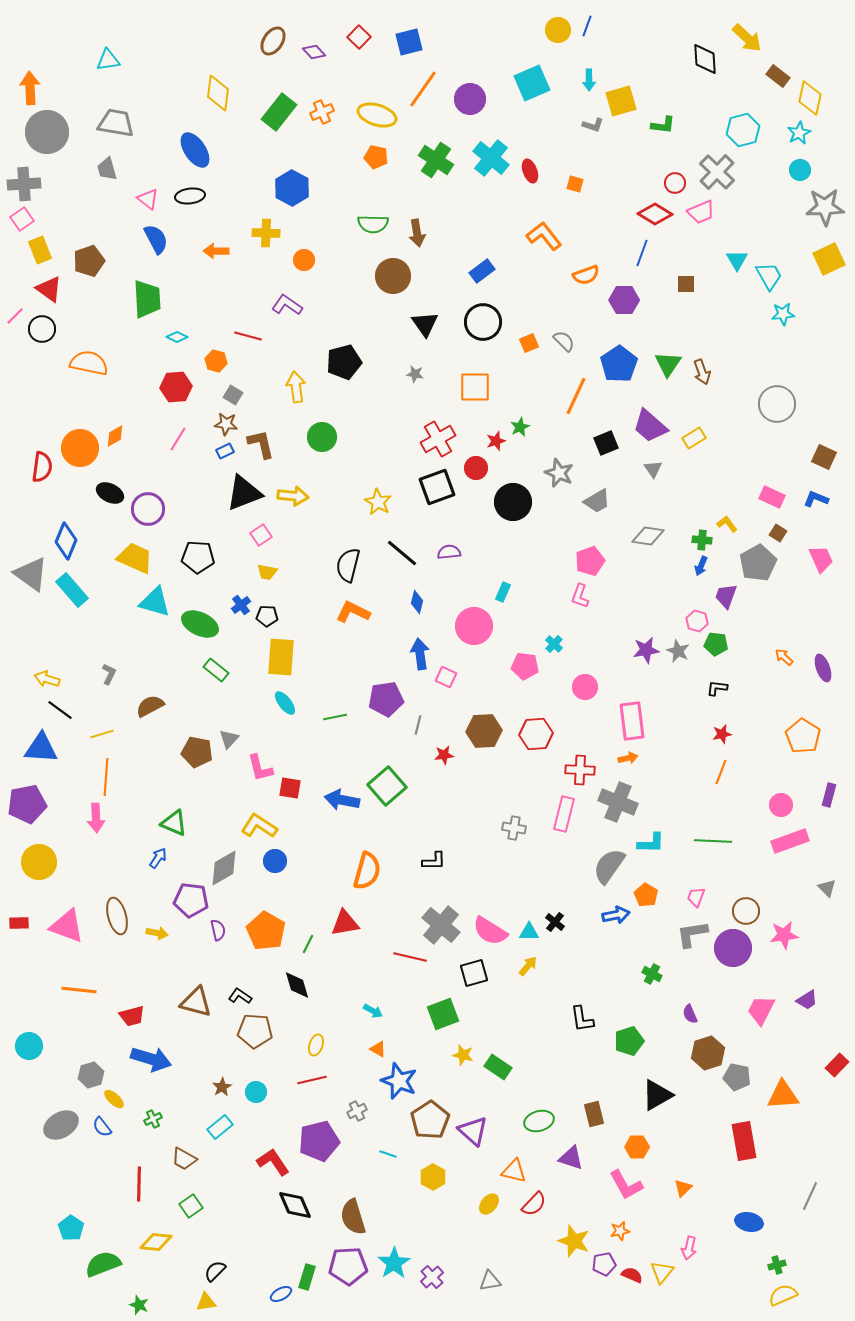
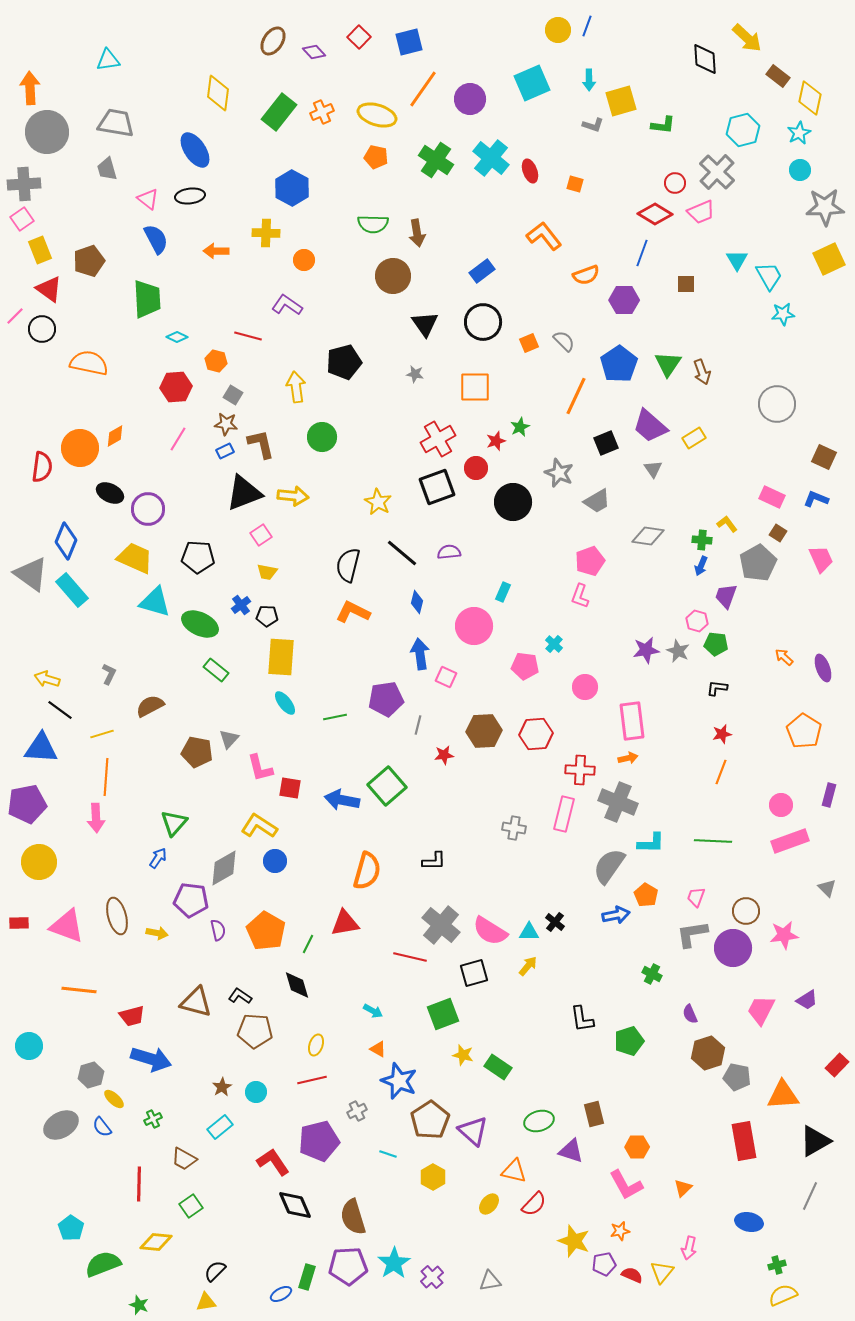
orange pentagon at (803, 736): moved 1 px right, 5 px up
green triangle at (174, 823): rotated 48 degrees clockwise
black triangle at (657, 1095): moved 158 px right, 46 px down
purple triangle at (571, 1158): moved 7 px up
